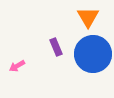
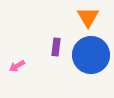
purple rectangle: rotated 30 degrees clockwise
blue circle: moved 2 px left, 1 px down
